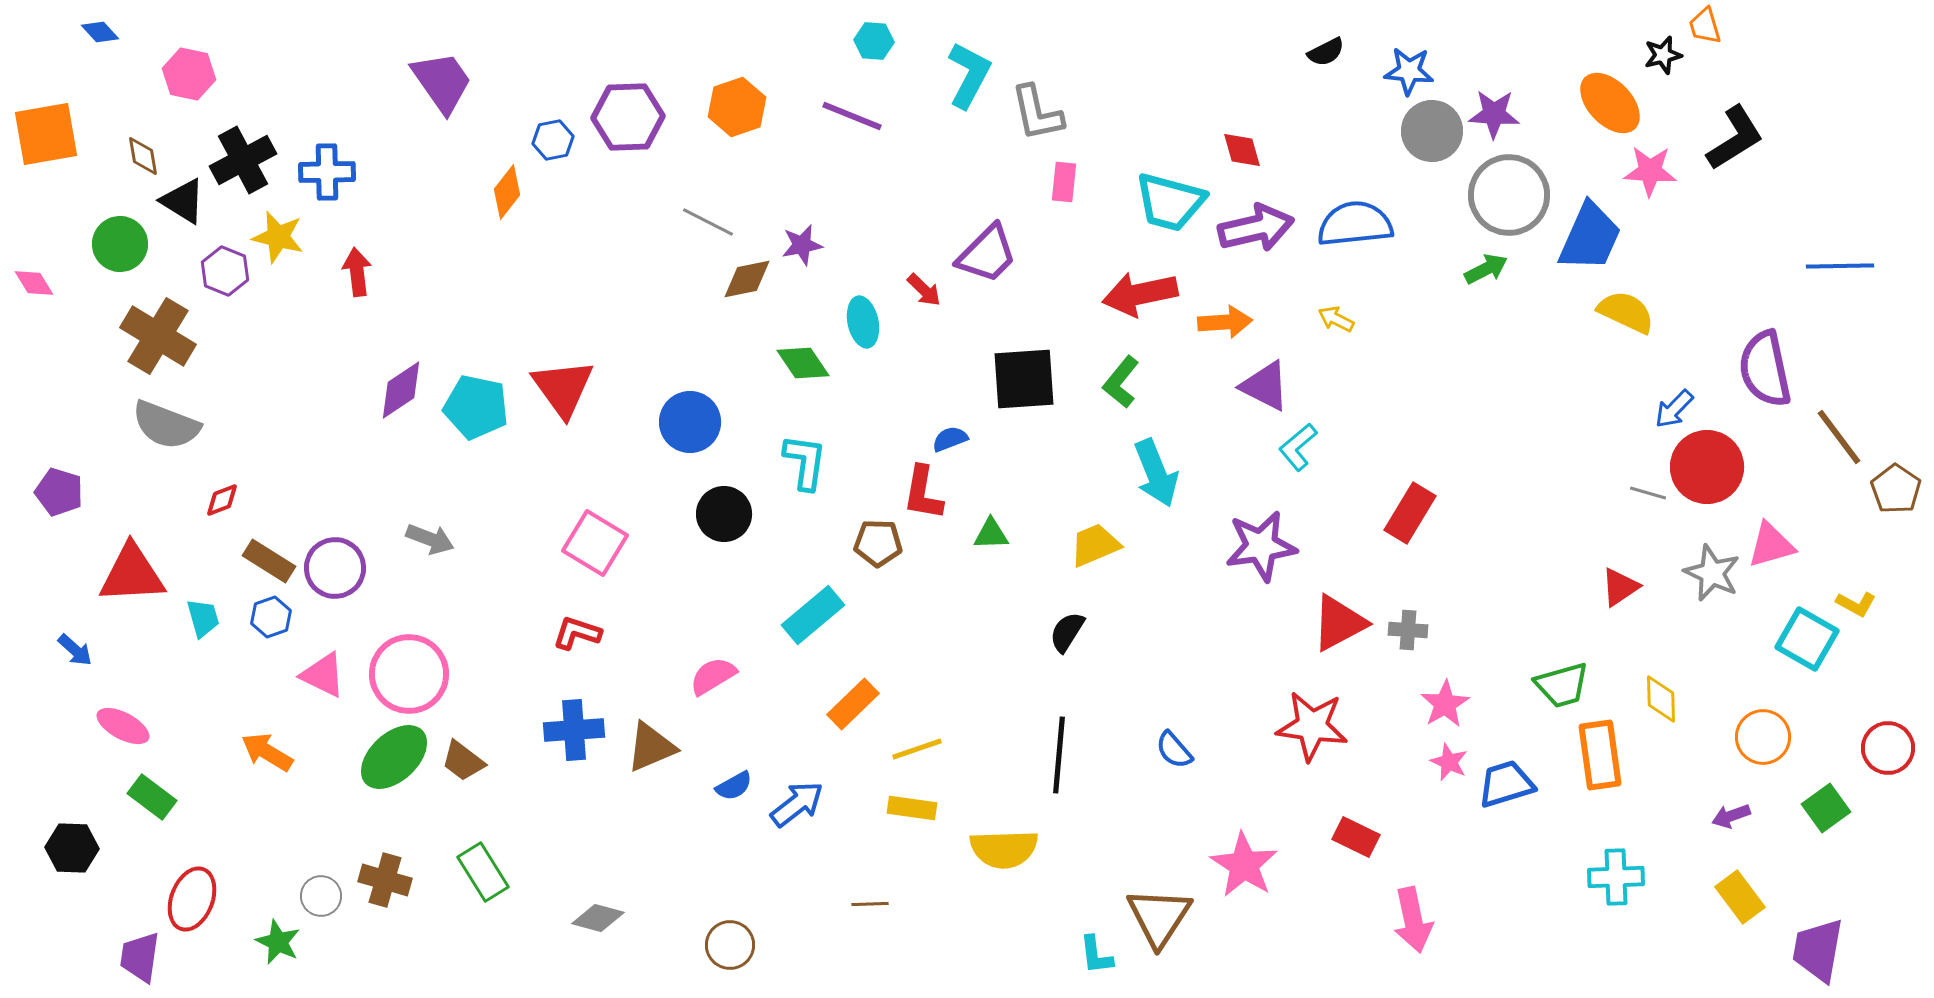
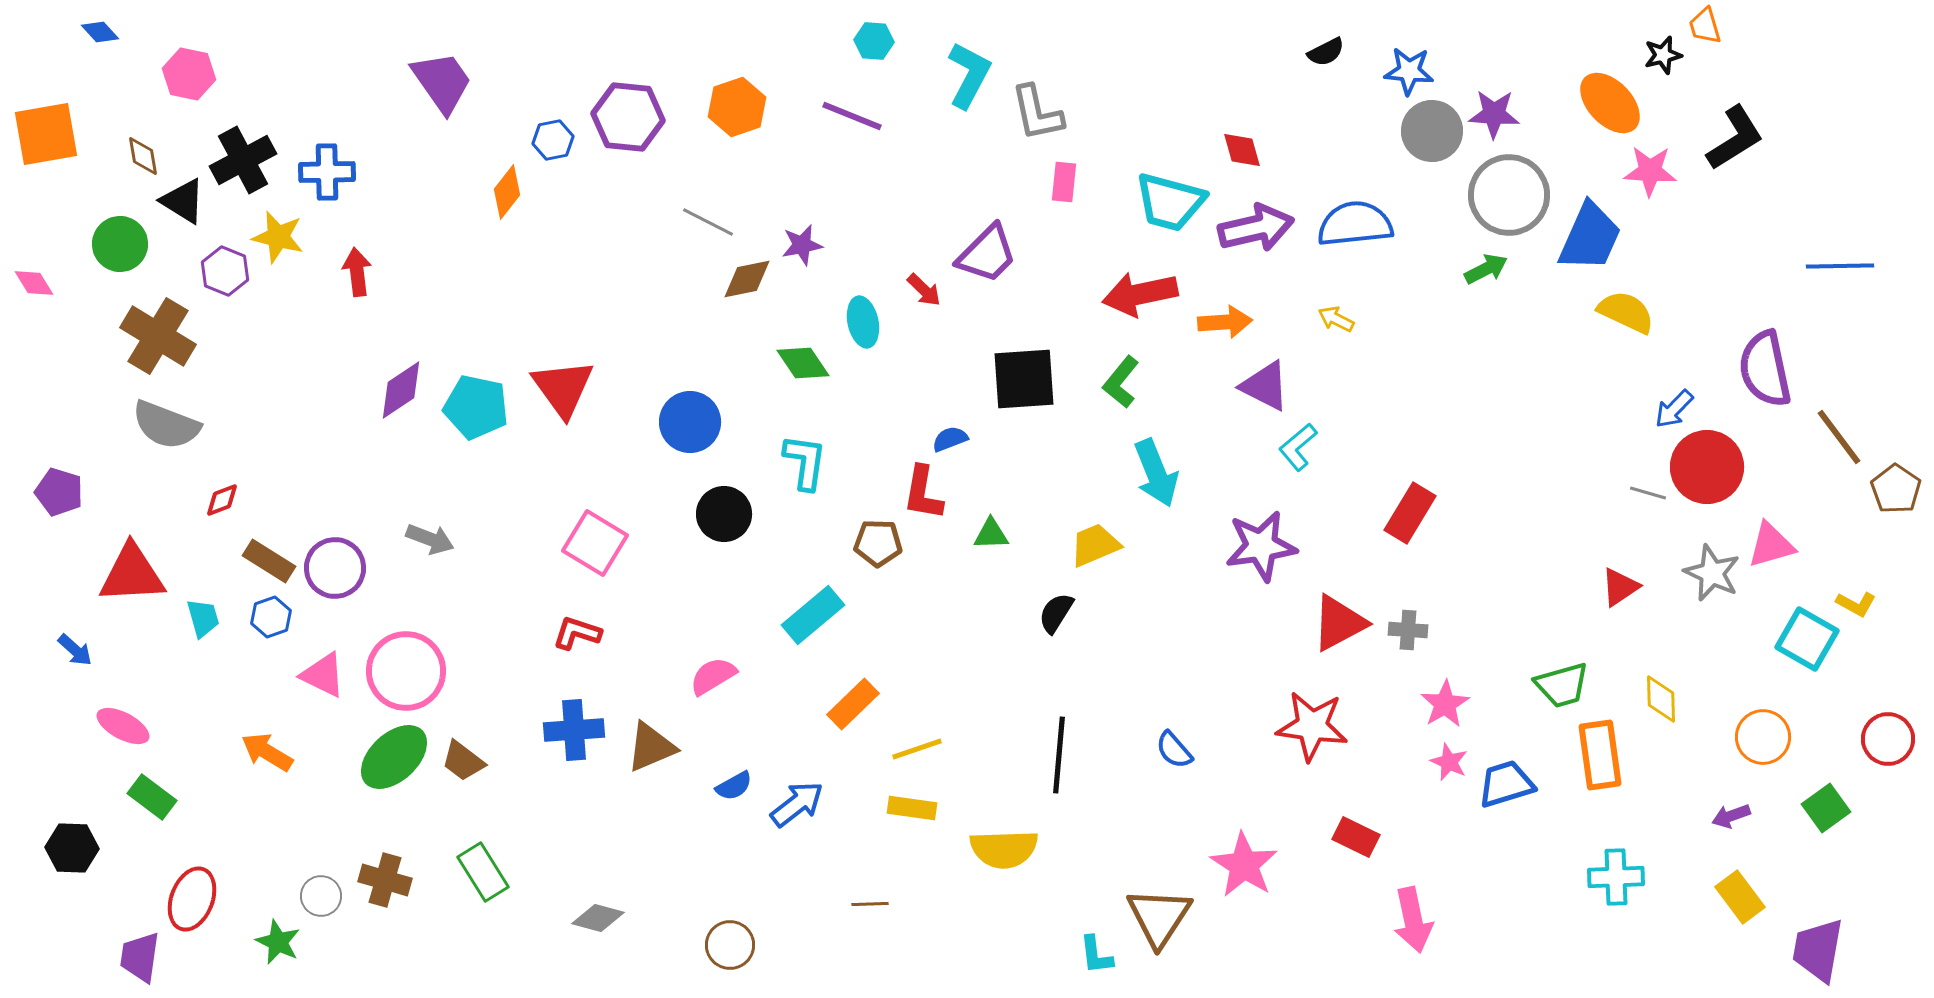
purple hexagon at (628, 117): rotated 8 degrees clockwise
black semicircle at (1067, 632): moved 11 px left, 19 px up
pink circle at (409, 674): moved 3 px left, 3 px up
red circle at (1888, 748): moved 9 px up
